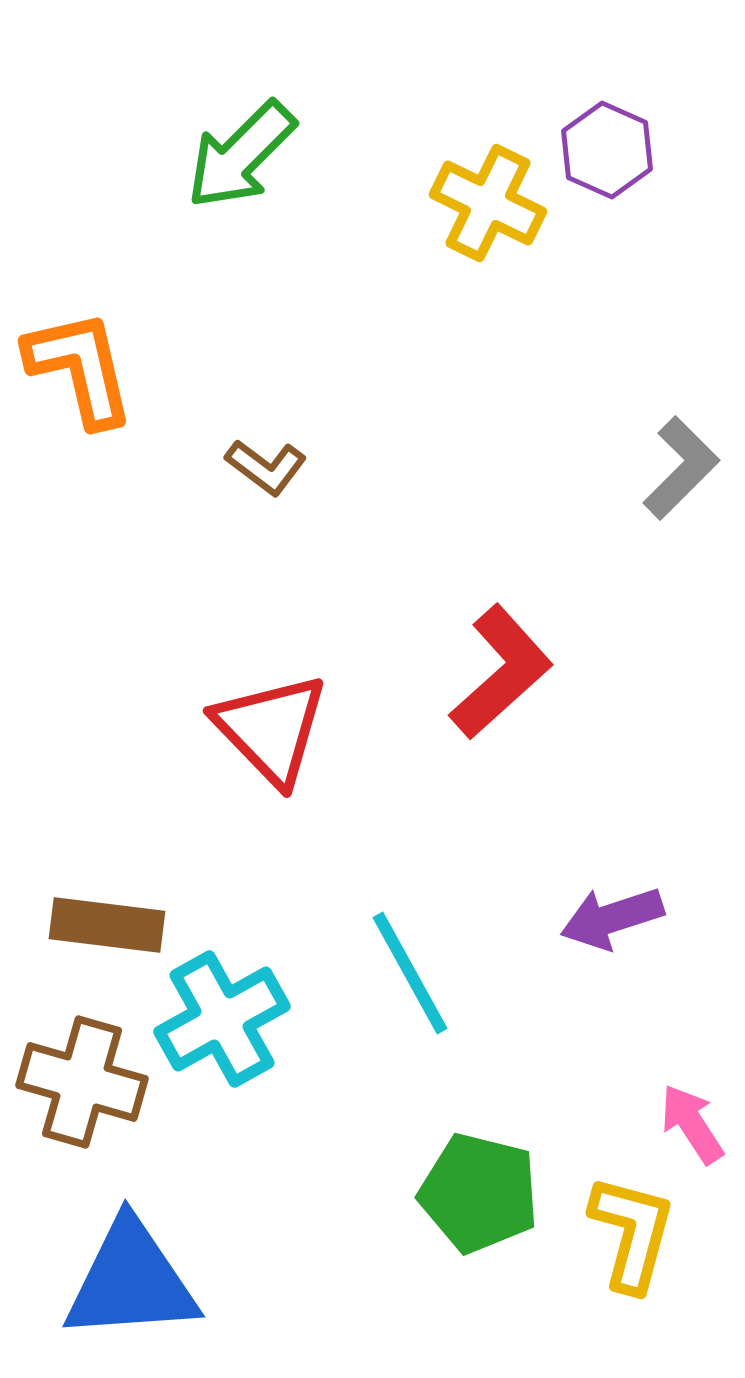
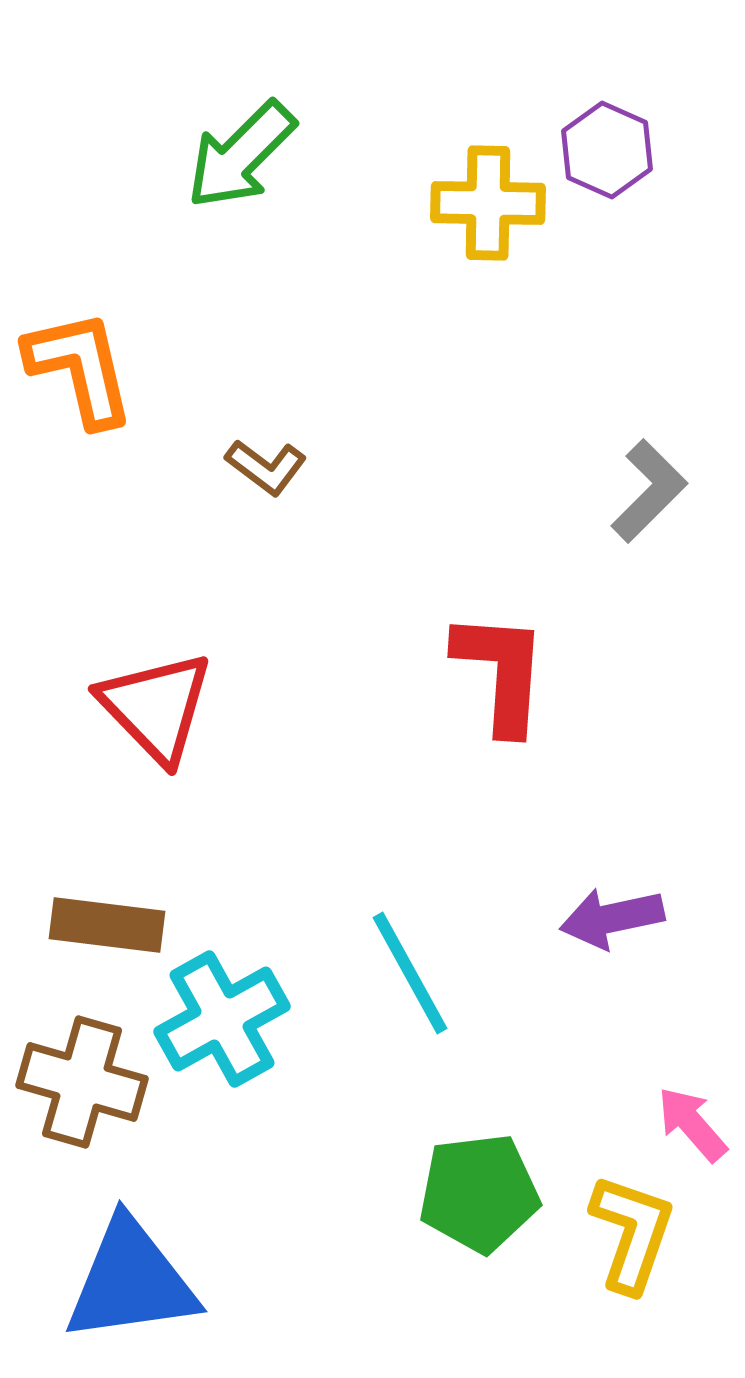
yellow cross: rotated 25 degrees counterclockwise
gray L-shape: moved 32 px left, 23 px down
red L-shape: rotated 44 degrees counterclockwise
red triangle: moved 115 px left, 22 px up
purple arrow: rotated 6 degrees clockwise
pink arrow: rotated 8 degrees counterclockwise
green pentagon: rotated 21 degrees counterclockwise
yellow L-shape: rotated 4 degrees clockwise
blue triangle: rotated 4 degrees counterclockwise
